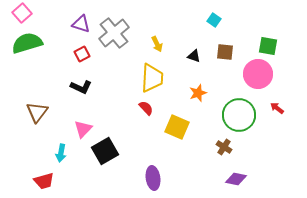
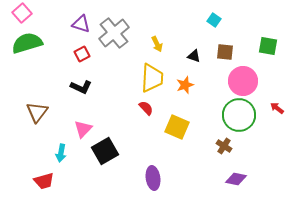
pink circle: moved 15 px left, 7 px down
orange star: moved 13 px left, 8 px up
brown cross: moved 1 px up
